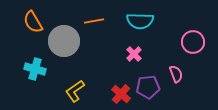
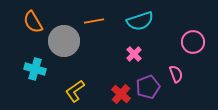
cyan semicircle: rotated 20 degrees counterclockwise
purple pentagon: rotated 15 degrees counterclockwise
